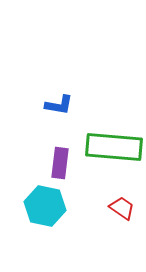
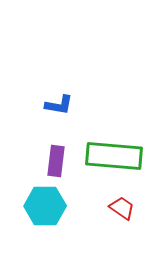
green rectangle: moved 9 px down
purple rectangle: moved 4 px left, 2 px up
cyan hexagon: rotated 12 degrees counterclockwise
